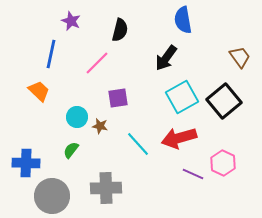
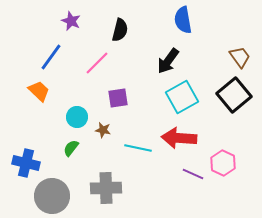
blue line: moved 3 px down; rotated 24 degrees clockwise
black arrow: moved 2 px right, 3 px down
black square: moved 10 px right, 6 px up
brown star: moved 3 px right, 4 px down
red arrow: rotated 20 degrees clockwise
cyan line: moved 4 px down; rotated 36 degrees counterclockwise
green semicircle: moved 2 px up
blue cross: rotated 12 degrees clockwise
